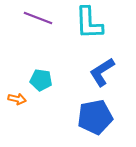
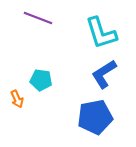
cyan L-shape: moved 12 px right, 10 px down; rotated 15 degrees counterclockwise
blue L-shape: moved 2 px right, 2 px down
orange arrow: rotated 54 degrees clockwise
